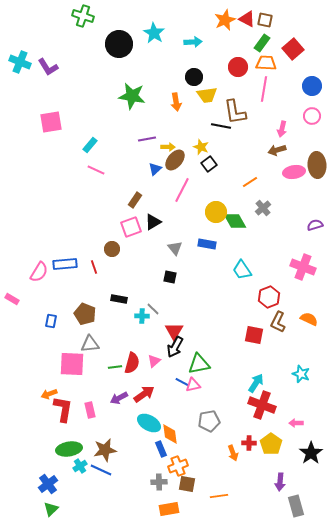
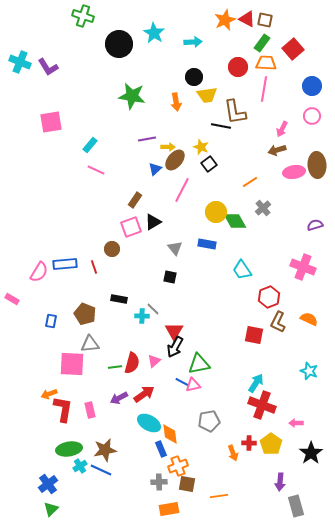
pink arrow at (282, 129): rotated 14 degrees clockwise
cyan star at (301, 374): moved 8 px right, 3 px up
